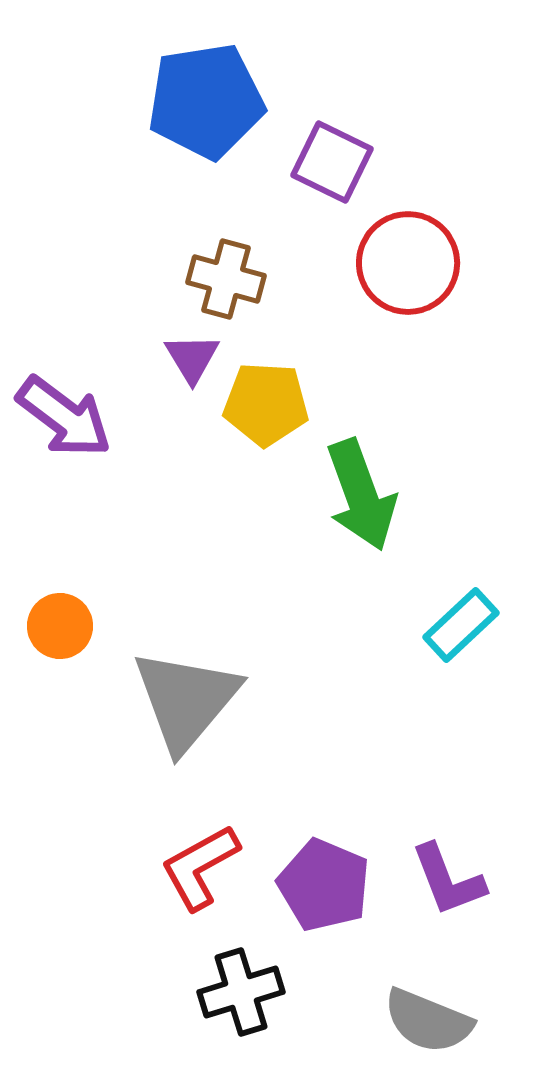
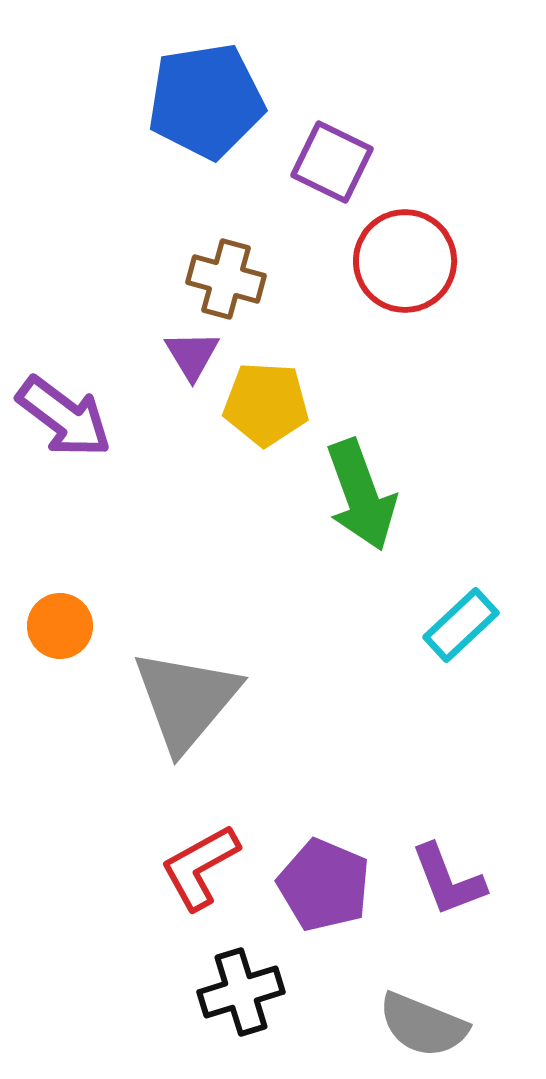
red circle: moved 3 px left, 2 px up
purple triangle: moved 3 px up
gray semicircle: moved 5 px left, 4 px down
